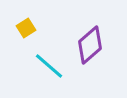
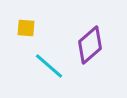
yellow square: rotated 36 degrees clockwise
